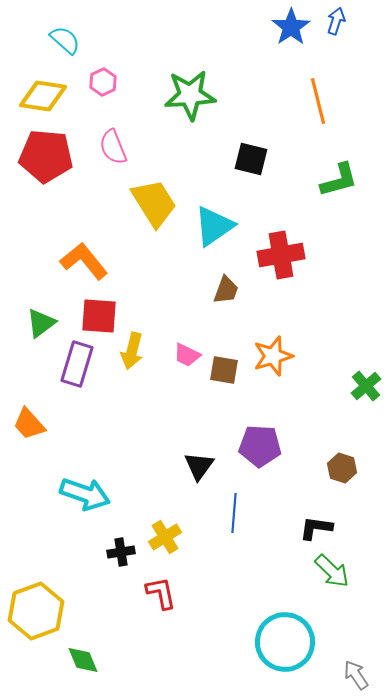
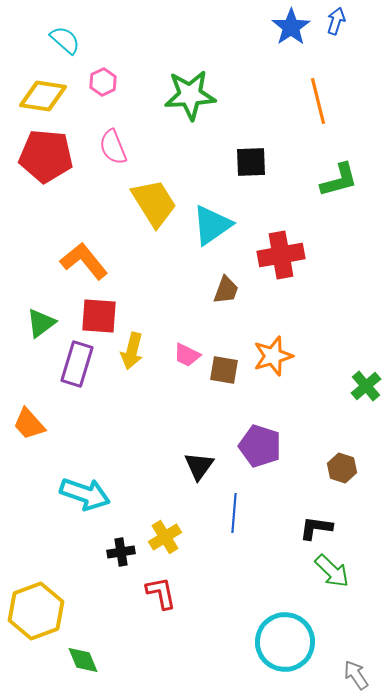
black square: moved 3 px down; rotated 16 degrees counterclockwise
cyan triangle: moved 2 px left, 1 px up
purple pentagon: rotated 15 degrees clockwise
